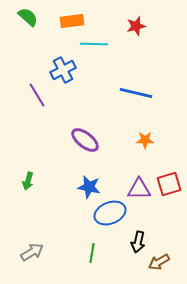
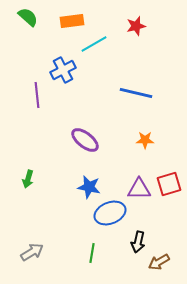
cyan line: rotated 32 degrees counterclockwise
purple line: rotated 25 degrees clockwise
green arrow: moved 2 px up
